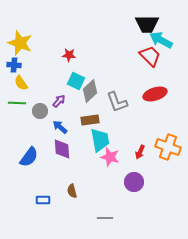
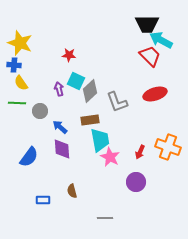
purple arrow: moved 12 px up; rotated 56 degrees counterclockwise
pink star: rotated 12 degrees clockwise
purple circle: moved 2 px right
